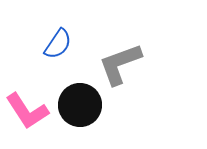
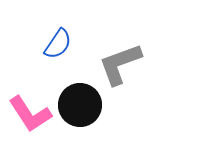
pink L-shape: moved 3 px right, 3 px down
